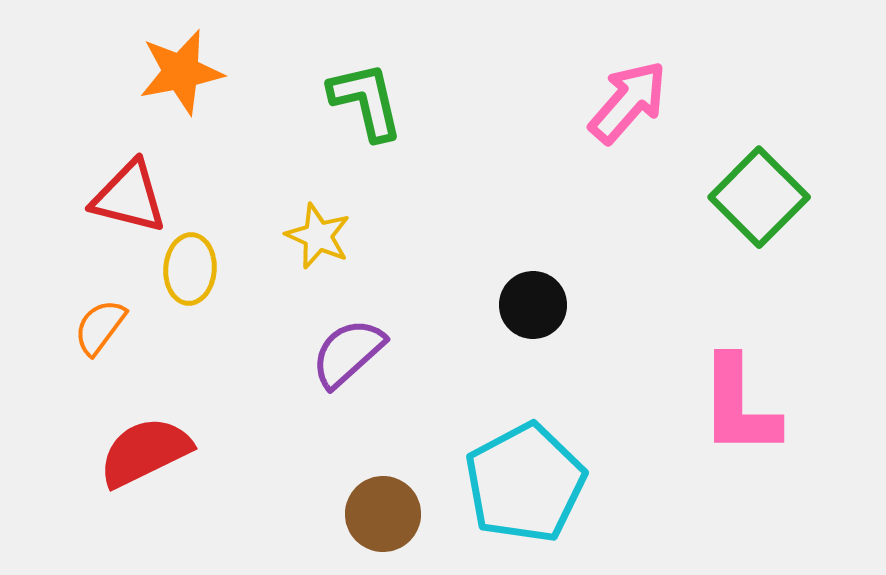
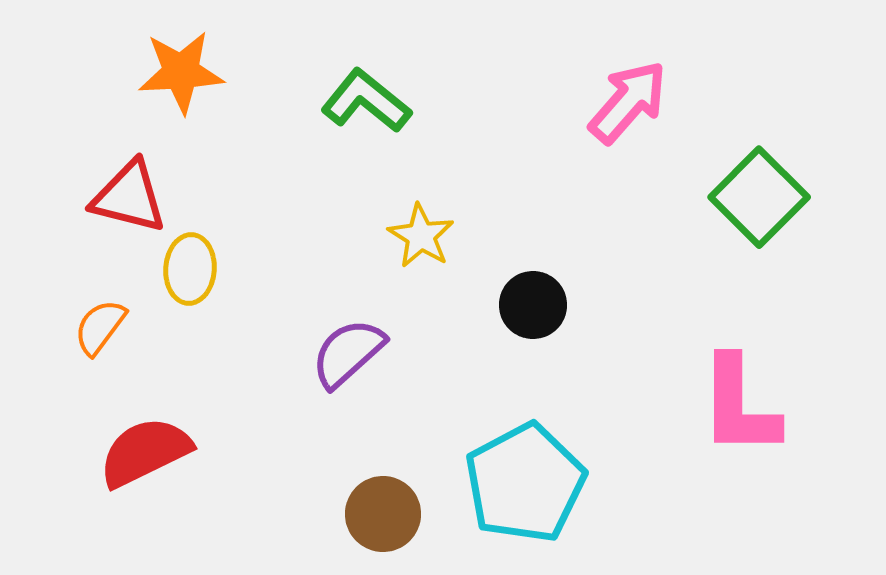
orange star: rotated 8 degrees clockwise
green L-shape: rotated 38 degrees counterclockwise
yellow star: moved 103 px right; rotated 8 degrees clockwise
